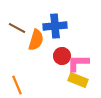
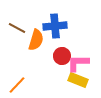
orange line: rotated 66 degrees clockwise
